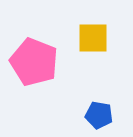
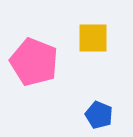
blue pentagon: rotated 12 degrees clockwise
